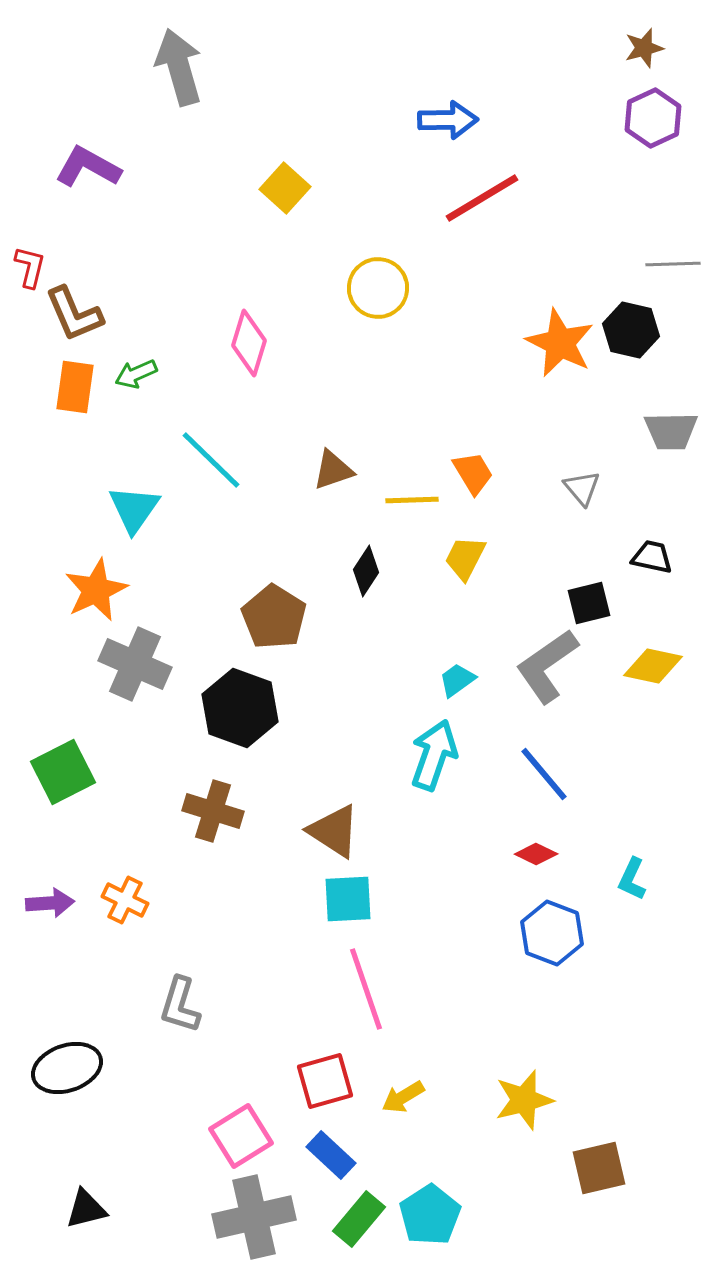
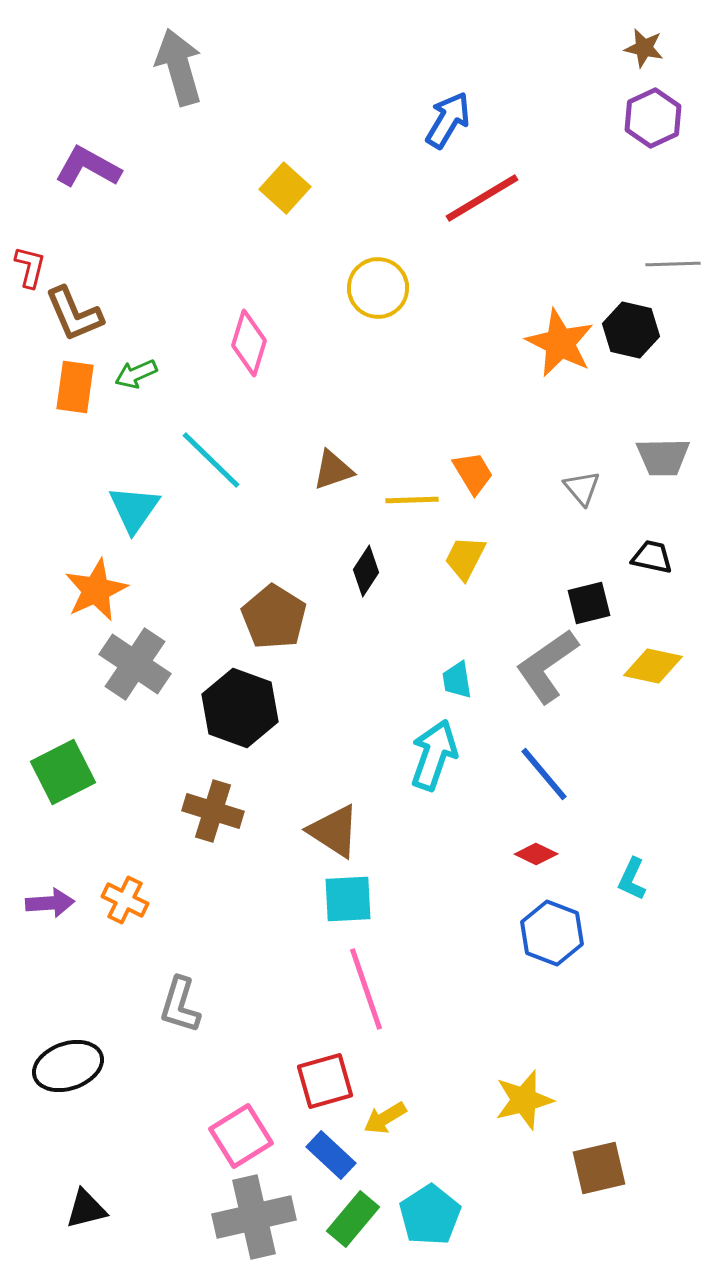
brown star at (644, 48): rotated 27 degrees clockwise
blue arrow at (448, 120): rotated 58 degrees counterclockwise
gray trapezoid at (671, 431): moved 8 px left, 26 px down
gray cross at (135, 664): rotated 10 degrees clockwise
cyan trapezoid at (457, 680): rotated 63 degrees counterclockwise
black ellipse at (67, 1068): moved 1 px right, 2 px up
yellow arrow at (403, 1097): moved 18 px left, 21 px down
green rectangle at (359, 1219): moved 6 px left
